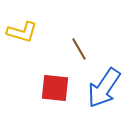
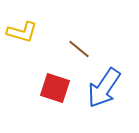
brown line: rotated 20 degrees counterclockwise
red square: rotated 12 degrees clockwise
